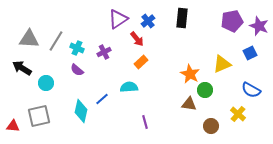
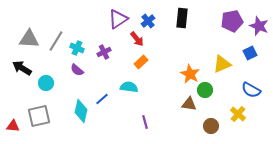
cyan semicircle: rotated 12 degrees clockwise
